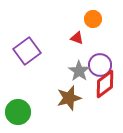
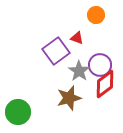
orange circle: moved 3 px right, 4 px up
purple square: moved 29 px right
